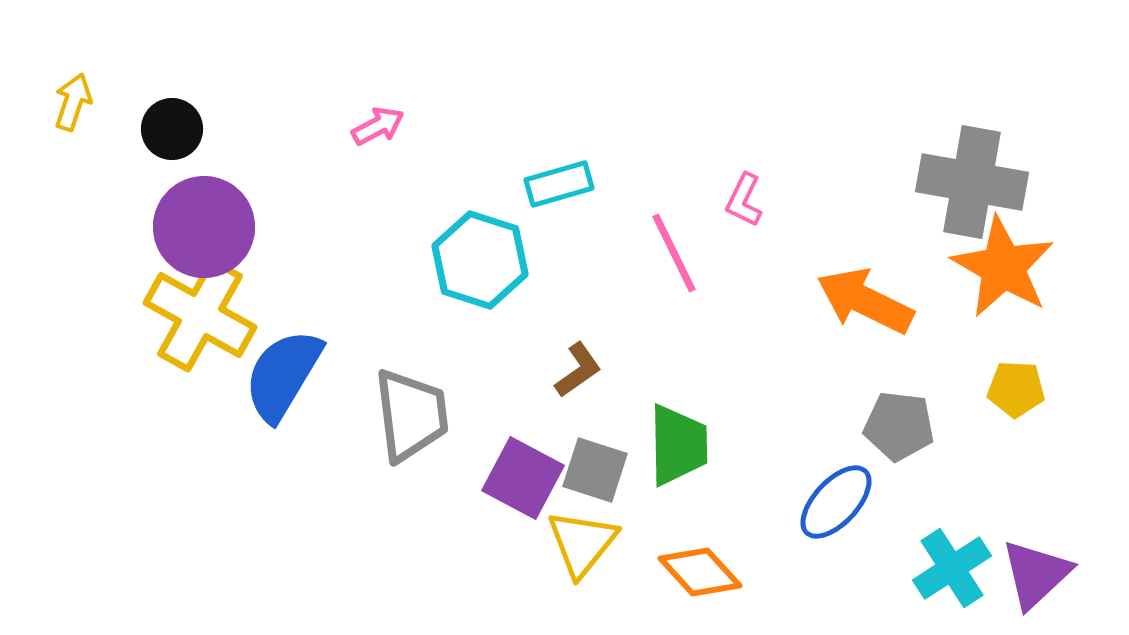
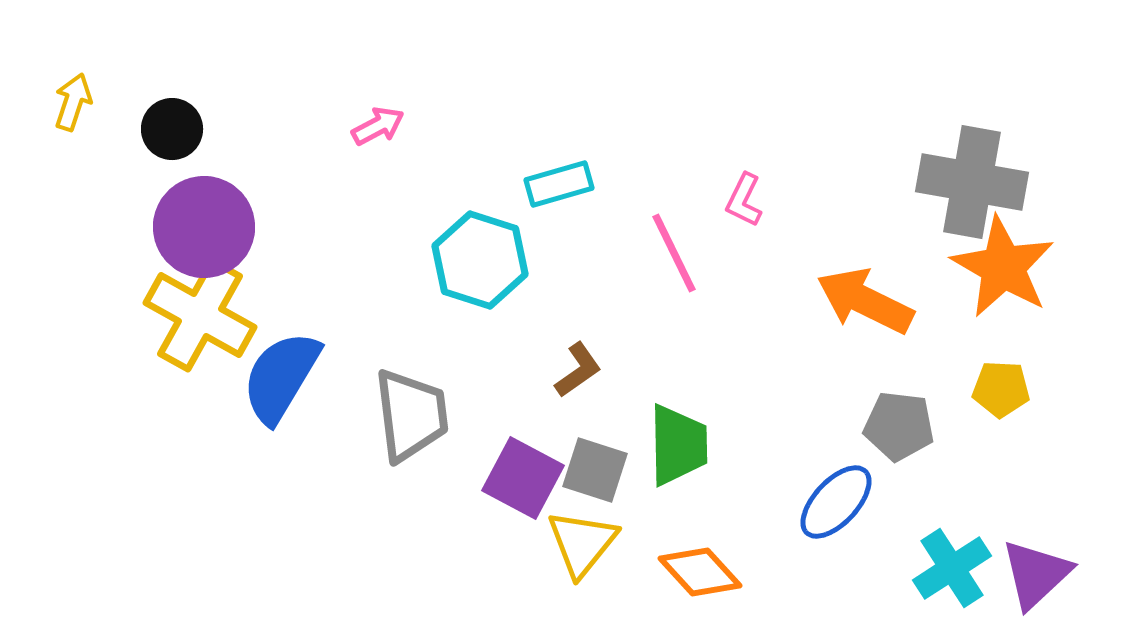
blue semicircle: moved 2 px left, 2 px down
yellow pentagon: moved 15 px left
